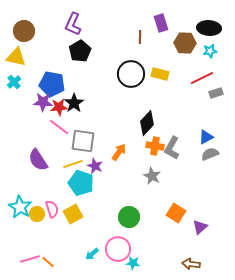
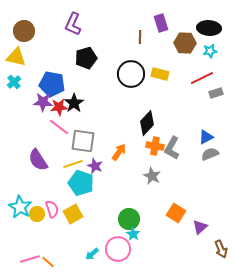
black pentagon at (80, 51): moved 6 px right, 7 px down; rotated 15 degrees clockwise
green circle at (129, 217): moved 2 px down
cyan star at (133, 263): moved 29 px up; rotated 24 degrees clockwise
brown arrow at (191, 264): moved 30 px right, 15 px up; rotated 120 degrees counterclockwise
